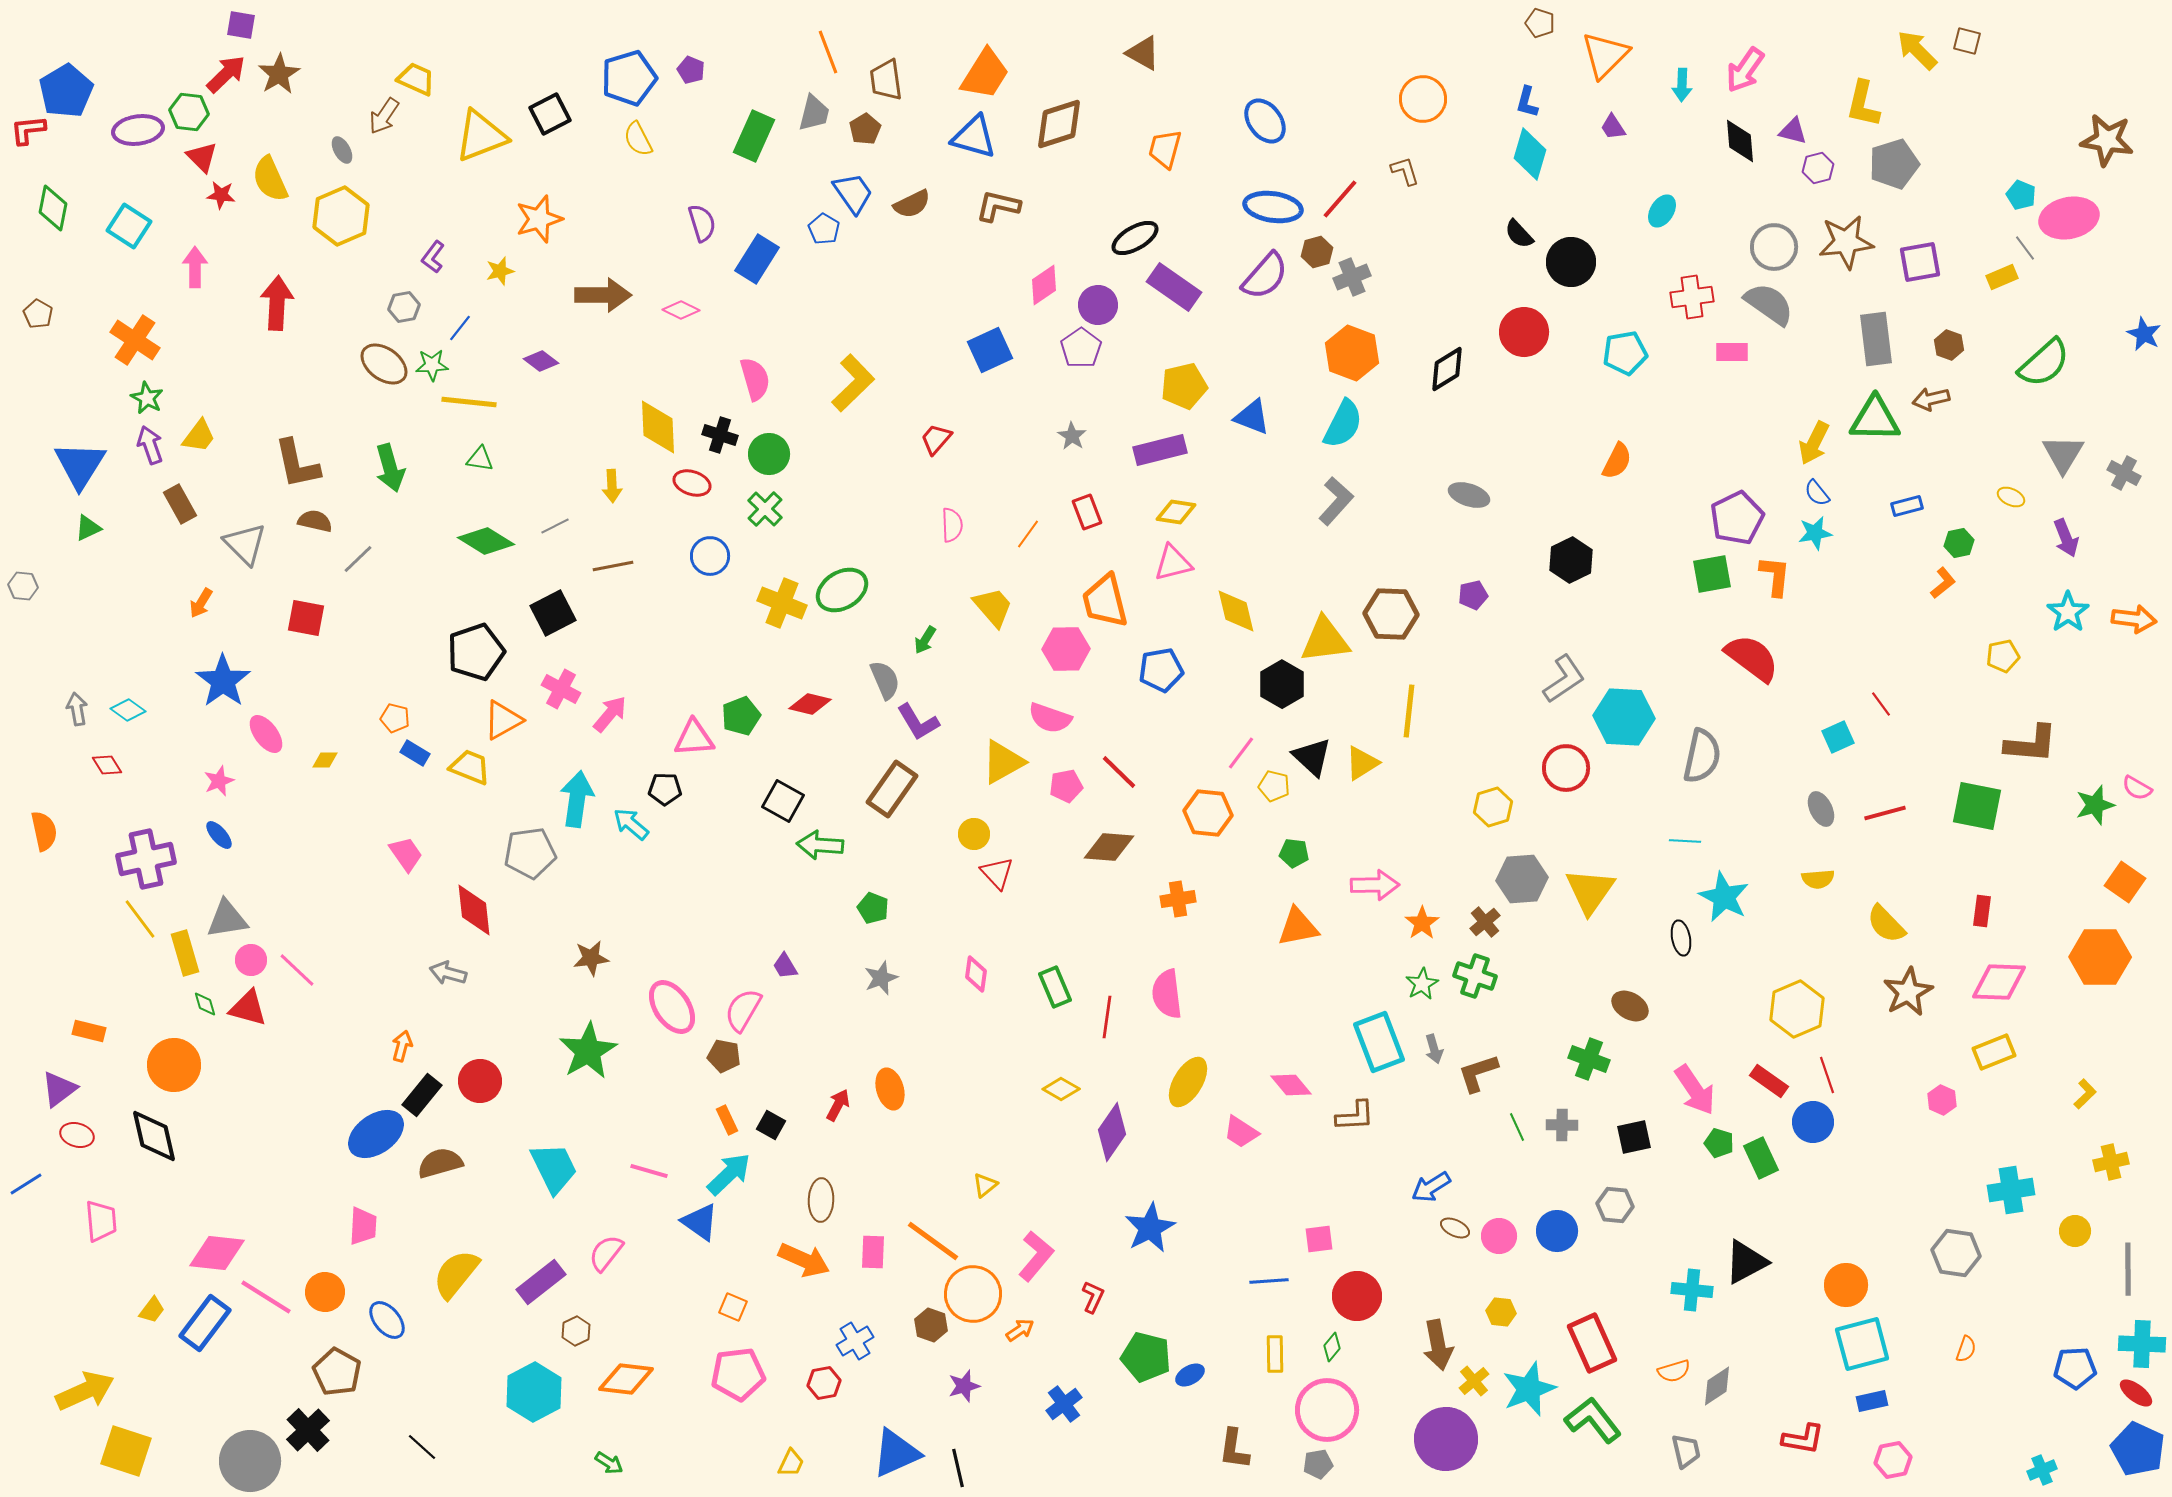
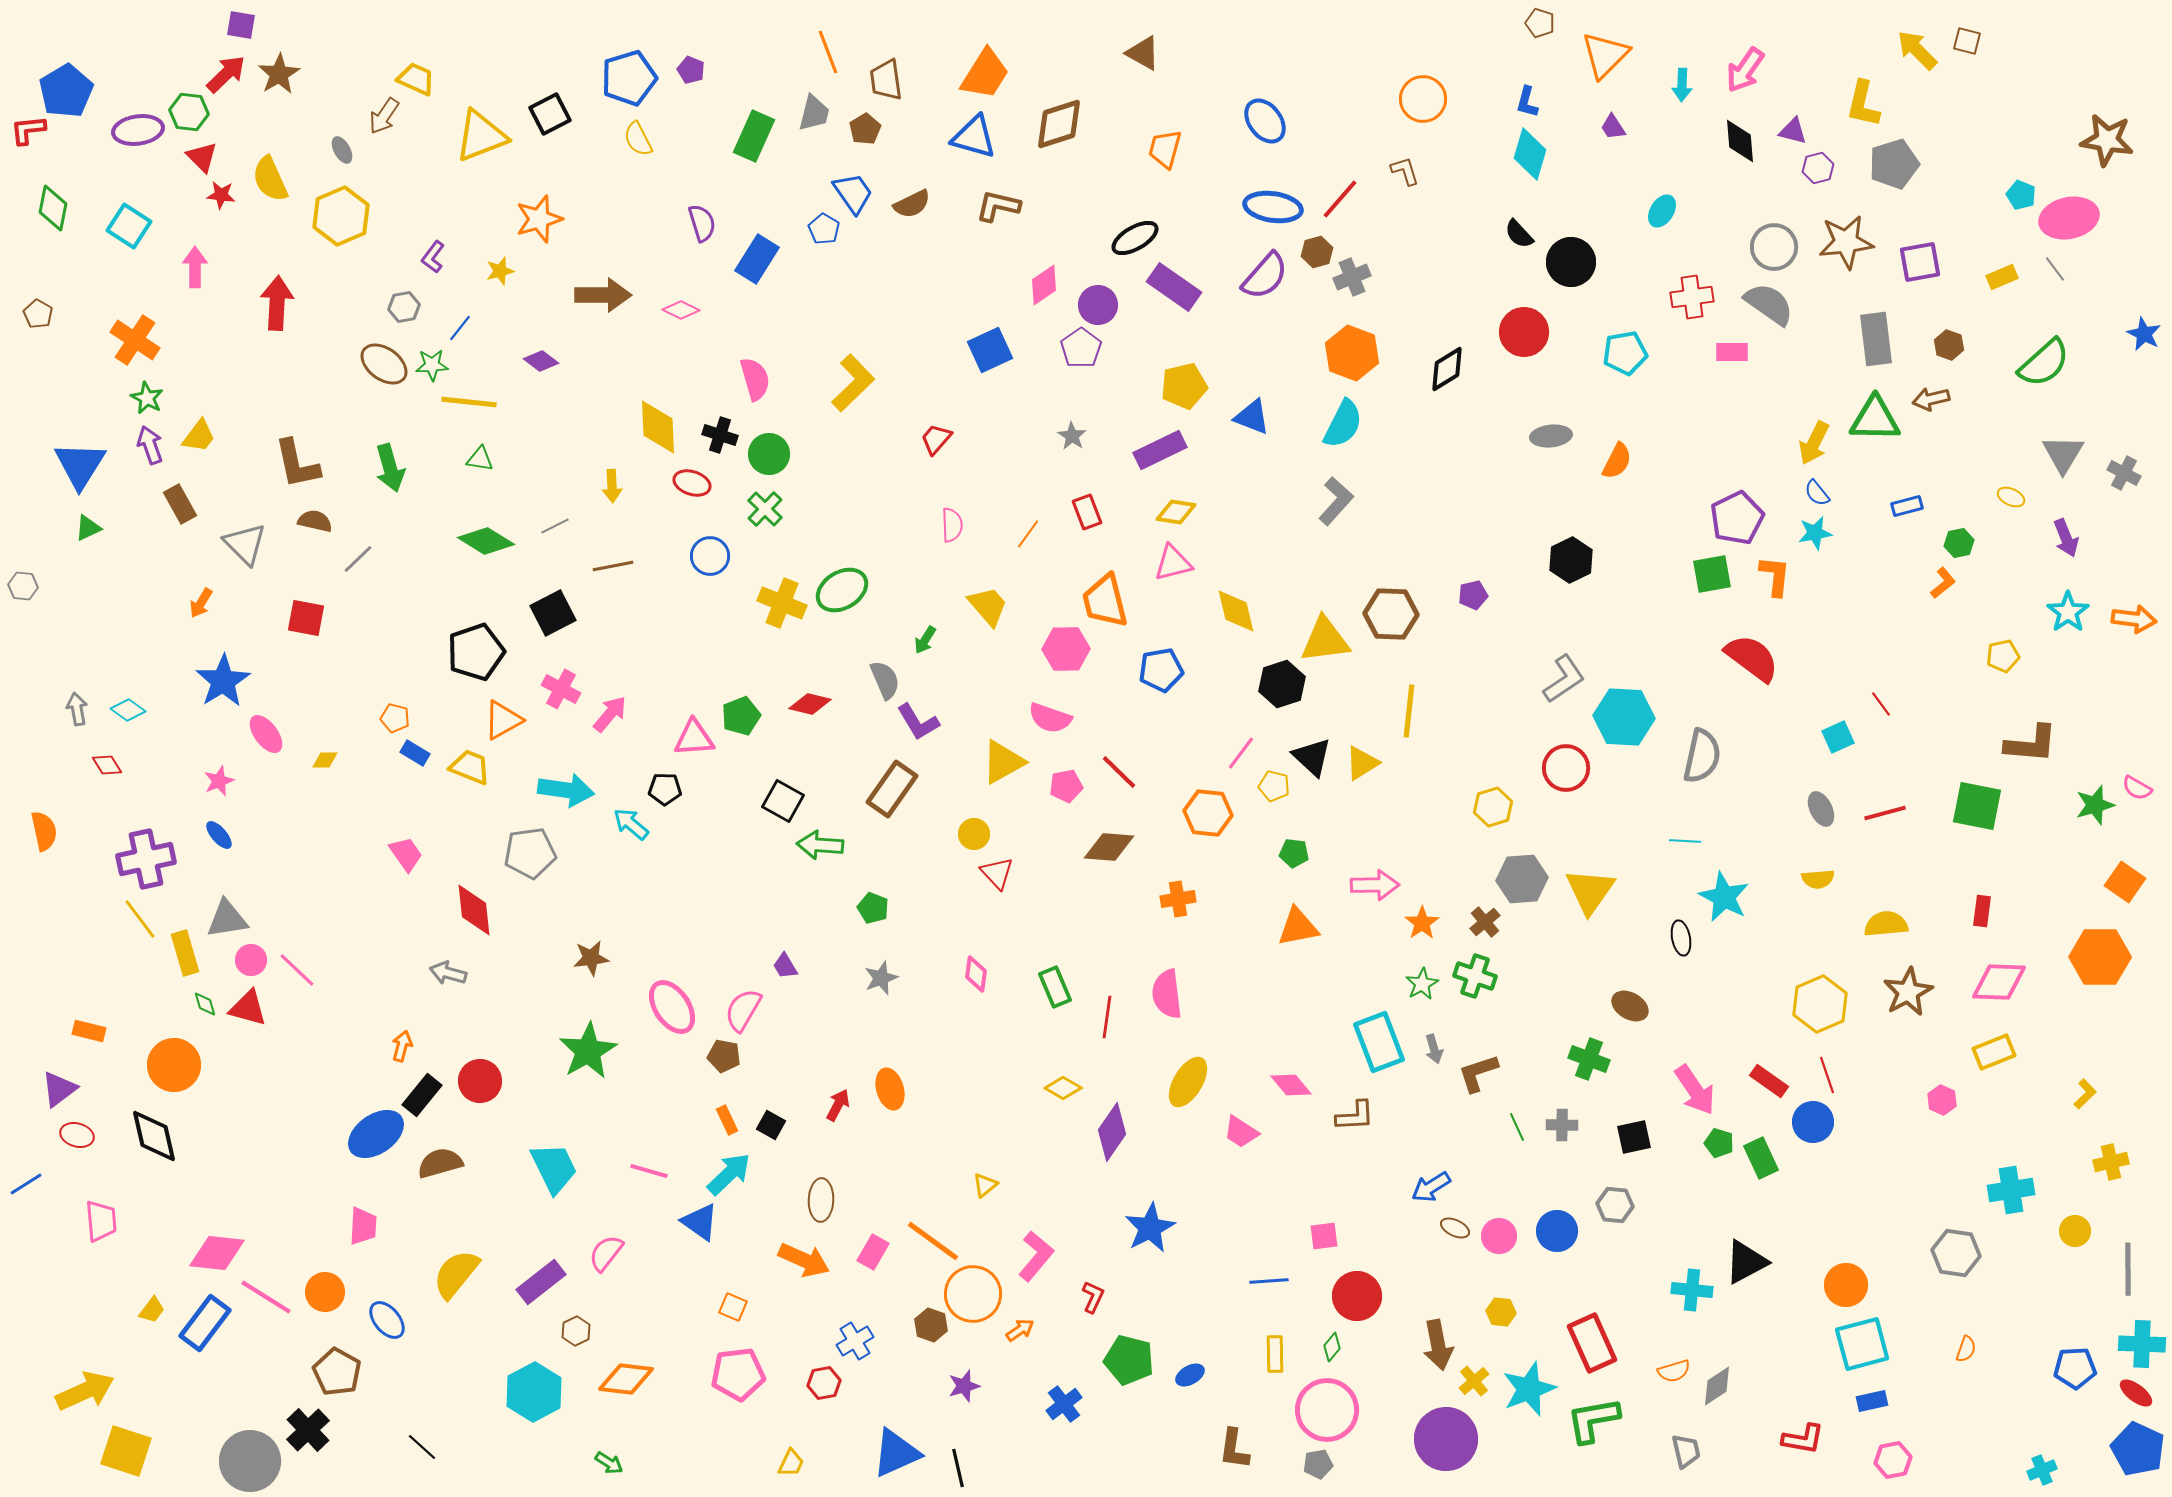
gray line at (2025, 248): moved 30 px right, 21 px down
purple rectangle at (1160, 450): rotated 12 degrees counterclockwise
gray ellipse at (1469, 495): moved 82 px right, 59 px up; rotated 24 degrees counterclockwise
yellow trapezoid at (993, 607): moved 5 px left, 1 px up
blue star at (223, 681): rotated 4 degrees clockwise
black hexagon at (1282, 684): rotated 12 degrees clockwise
cyan arrow at (577, 799): moved 11 px left, 9 px up; rotated 90 degrees clockwise
yellow semicircle at (1886, 924): rotated 129 degrees clockwise
yellow hexagon at (1797, 1009): moved 23 px right, 5 px up
yellow diamond at (1061, 1089): moved 2 px right, 1 px up
pink square at (1319, 1239): moved 5 px right, 3 px up
pink rectangle at (873, 1252): rotated 28 degrees clockwise
green pentagon at (1146, 1357): moved 17 px left, 3 px down
green L-shape at (1593, 1420): rotated 62 degrees counterclockwise
